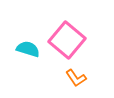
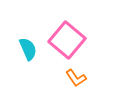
cyan semicircle: rotated 50 degrees clockwise
